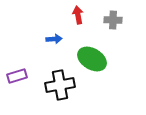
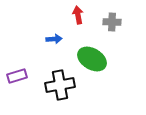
gray cross: moved 1 px left, 2 px down
